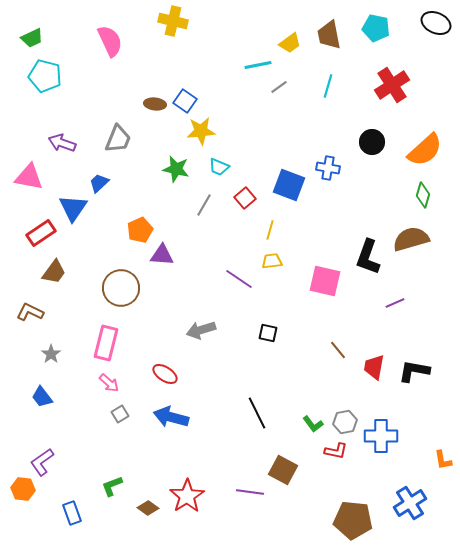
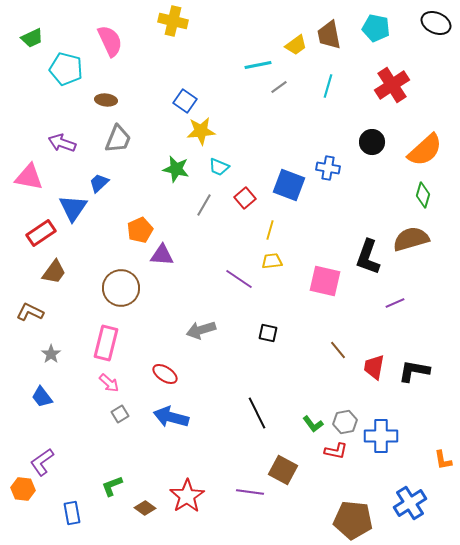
yellow trapezoid at (290, 43): moved 6 px right, 2 px down
cyan pentagon at (45, 76): moved 21 px right, 7 px up
brown ellipse at (155, 104): moved 49 px left, 4 px up
brown diamond at (148, 508): moved 3 px left
blue rectangle at (72, 513): rotated 10 degrees clockwise
